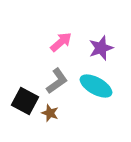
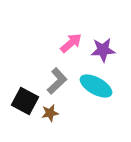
pink arrow: moved 10 px right, 1 px down
purple star: moved 2 px right, 2 px down; rotated 15 degrees clockwise
gray L-shape: rotated 8 degrees counterclockwise
brown star: rotated 30 degrees counterclockwise
